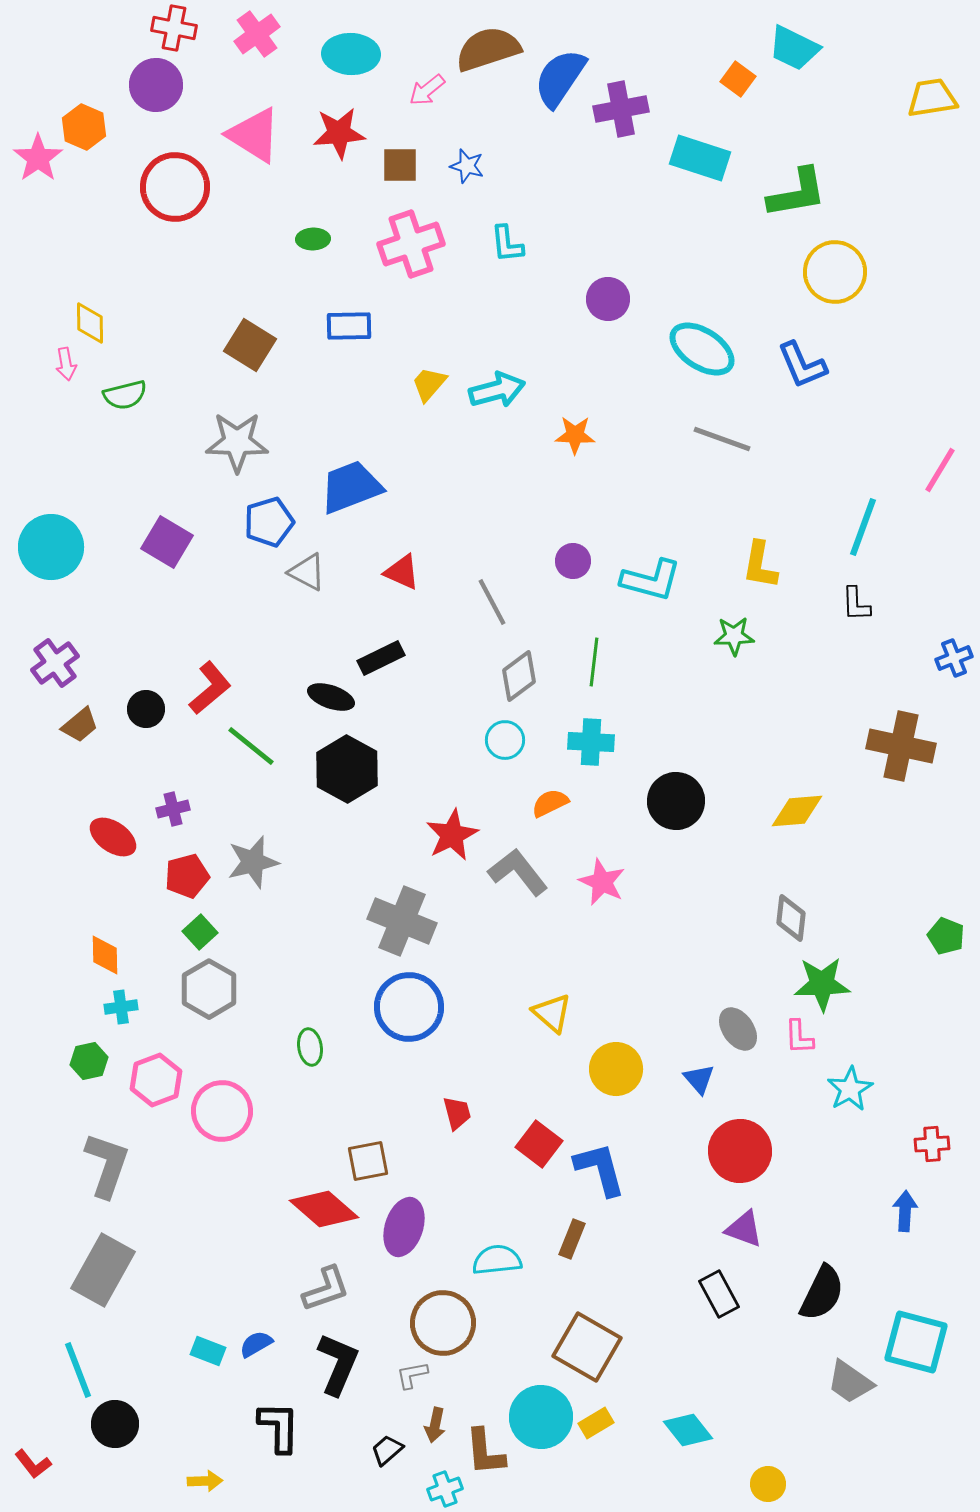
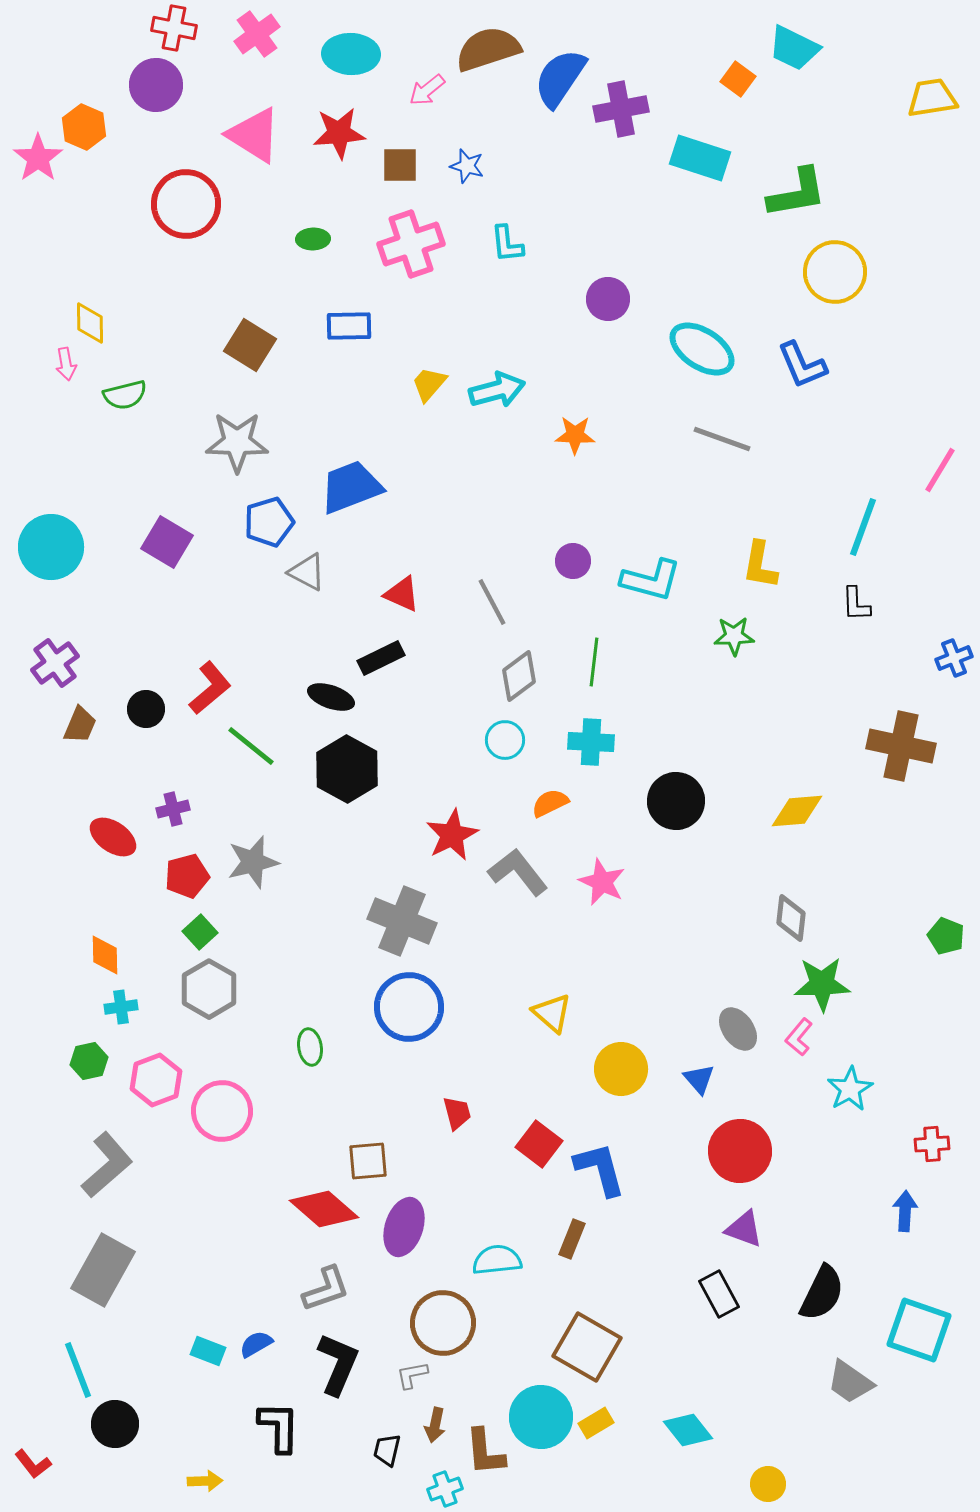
red circle at (175, 187): moved 11 px right, 17 px down
red triangle at (402, 572): moved 22 px down
brown trapezoid at (80, 725): rotated 27 degrees counterclockwise
pink L-shape at (799, 1037): rotated 42 degrees clockwise
yellow circle at (616, 1069): moved 5 px right
brown square at (368, 1161): rotated 6 degrees clockwise
gray L-shape at (107, 1165): rotated 30 degrees clockwise
cyan square at (916, 1342): moved 3 px right, 12 px up; rotated 4 degrees clockwise
black trapezoid at (387, 1450): rotated 36 degrees counterclockwise
